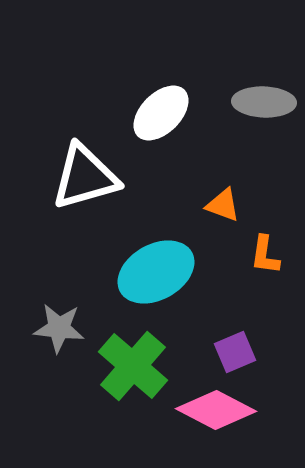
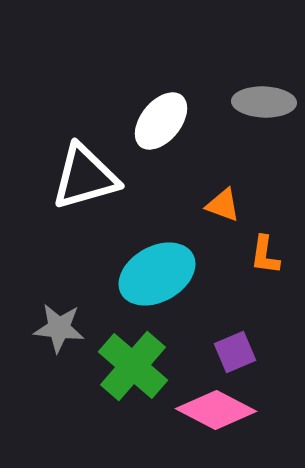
white ellipse: moved 8 px down; rotated 6 degrees counterclockwise
cyan ellipse: moved 1 px right, 2 px down
